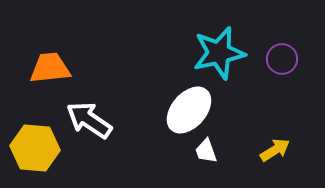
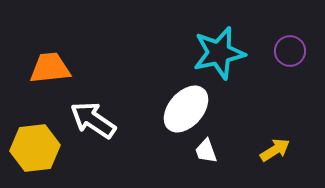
purple circle: moved 8 px right, 8 px up
white ellipse: moved 3 px left, 1 px up
white arrow: moved 4 px right
yellow hexagon: rotated 12 degrees counterclockwise
